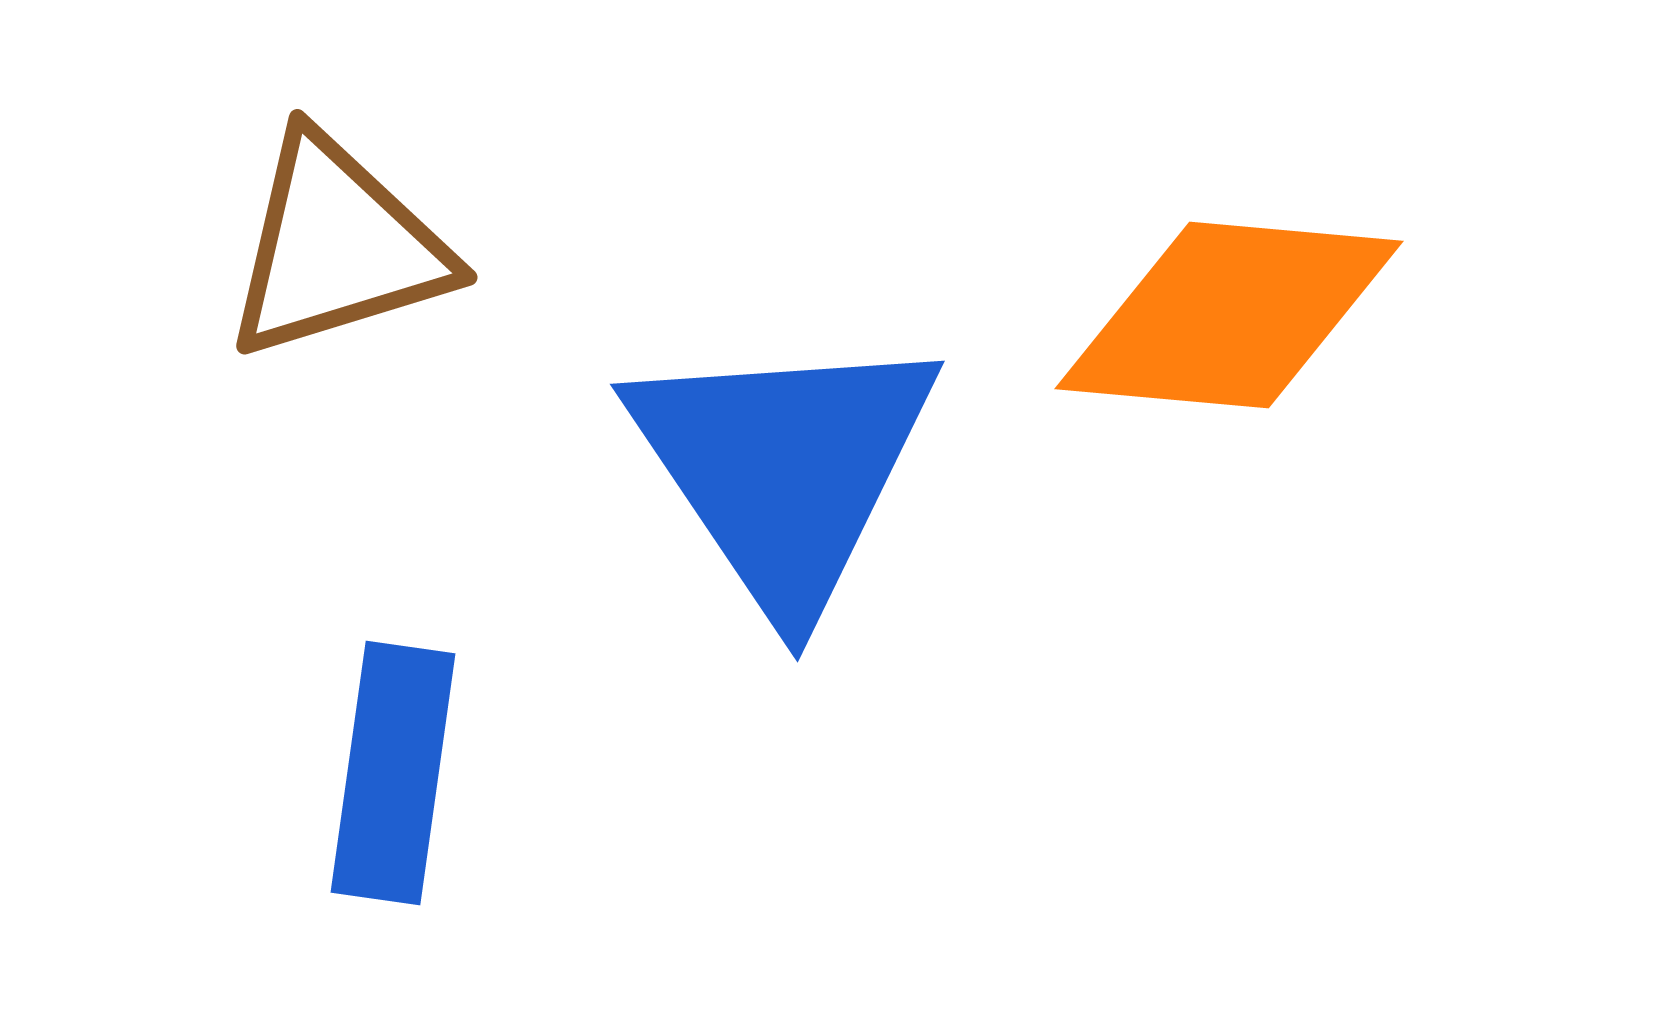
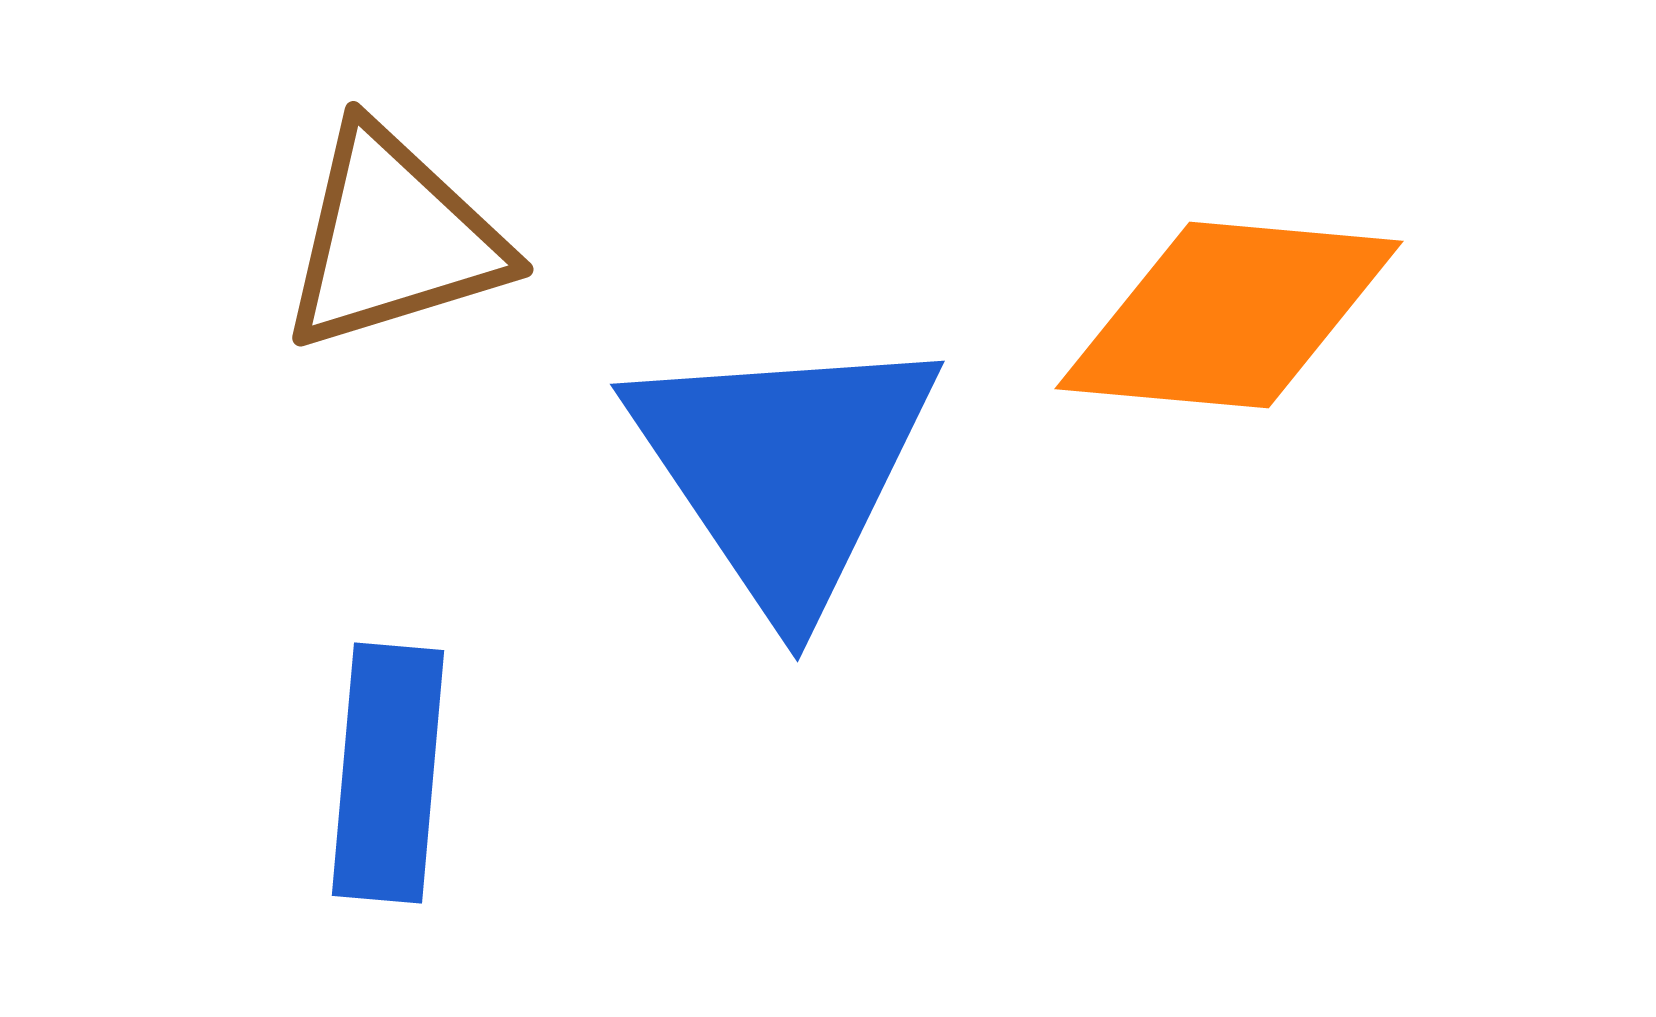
brown triangle: moved 56 px right, 8 px up
blue rectangle: moved 5 px left; rotated 3 degrees counterclockwise
